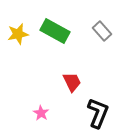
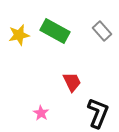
yellow star: moved 1 px right, 1 px down
